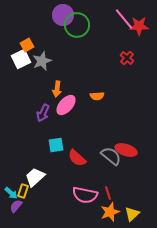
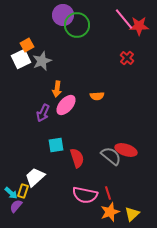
red semicircle: rotated 150 degrees counterclockwise
